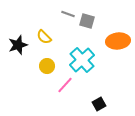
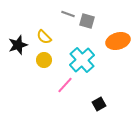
orange ellipse: rotated 10 degrees counterclockwise
yellow circle: moved 3 px left, 6 px up
